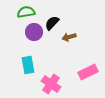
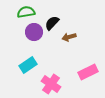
cyan rectangle: rotated 66 degrees clockwise
